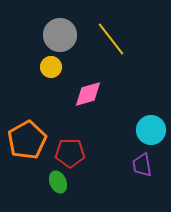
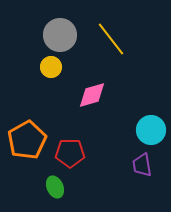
pink diamond: moved 4 px right, 1 px down
green ellipse: moved 3 px left, 5 px down
